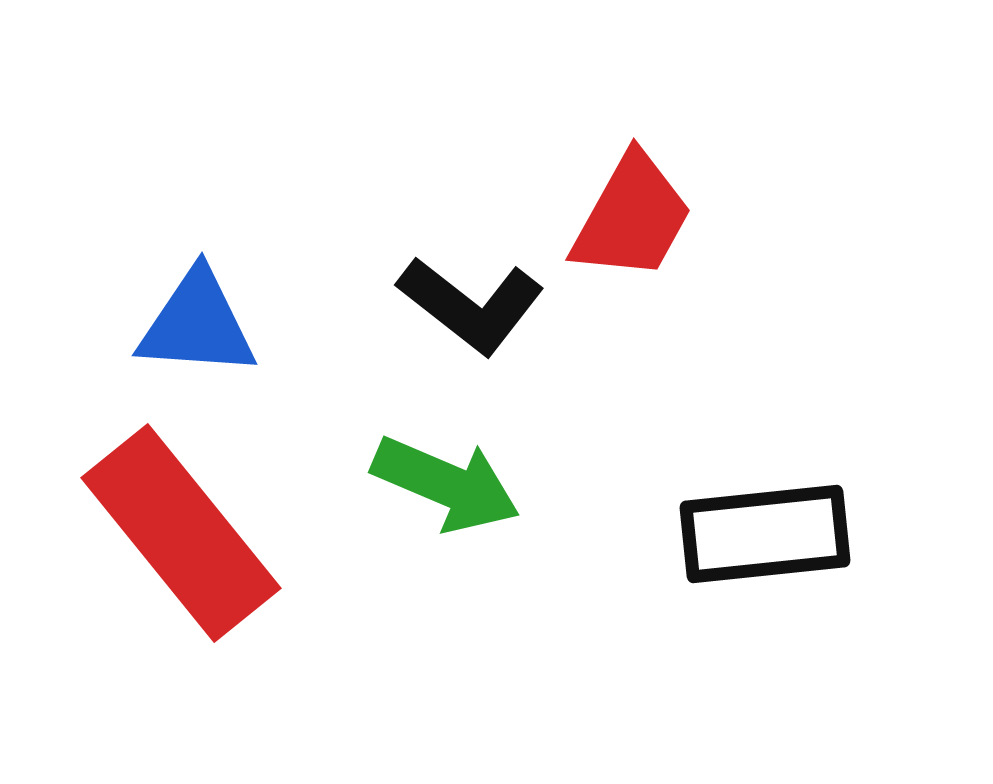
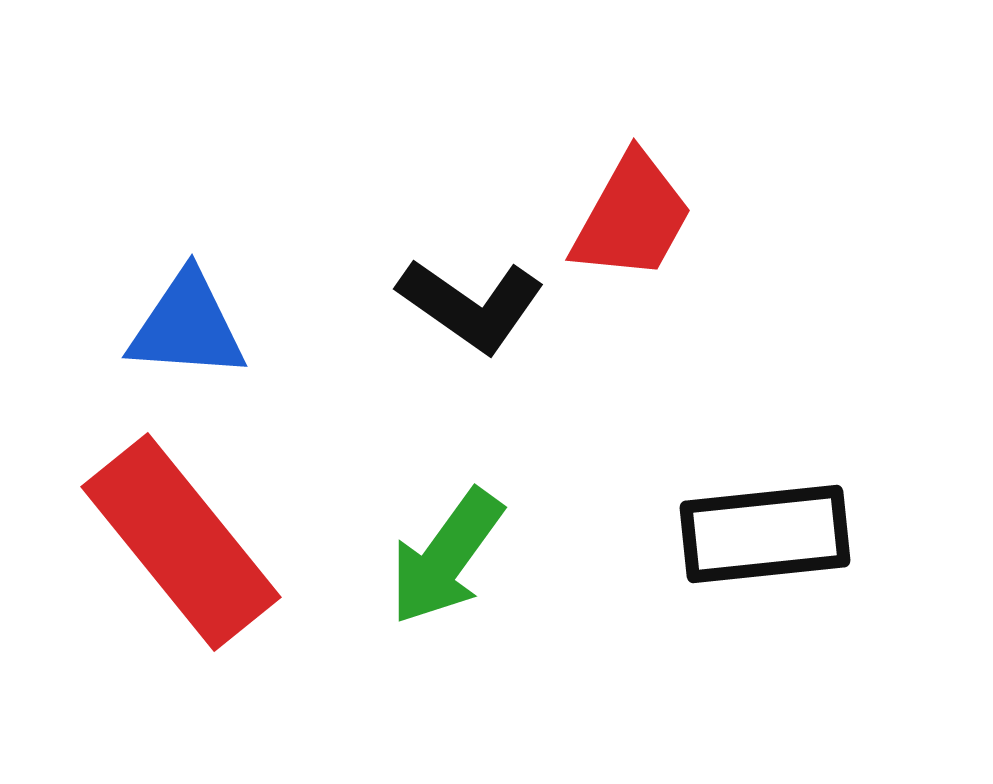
black L-shape: rotated 3 degrees counterclockwise
blue triangle: moved 10 px left, 2 px down
green arrow: moved 73 px down; rotated 103 degrees clockwise
red rectangle: moved 9 px down
